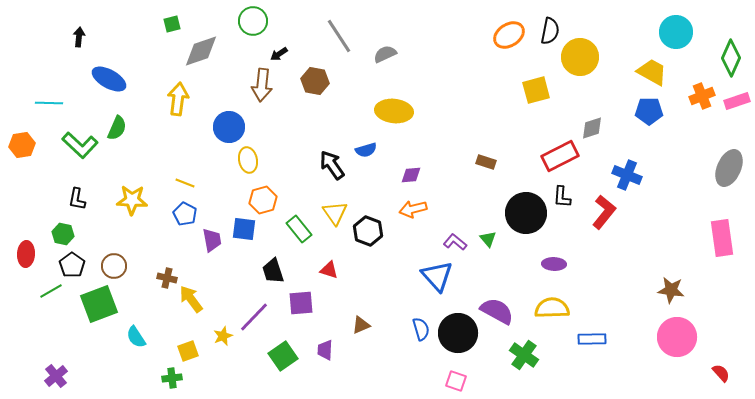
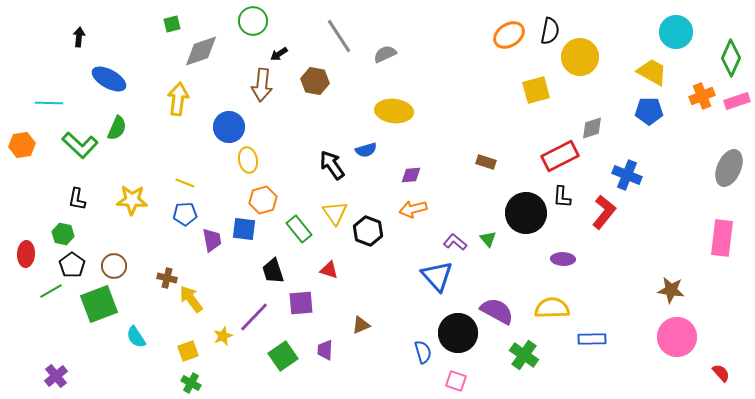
blue pentagon at (185, 214): rotated 30 degrees counterclockwise
pink rectangle at (722, 238): rotated 15 degrees clockwise
purple ellipse at (554, 264): moved 9 px right, 5 px up
blue semicircle at (421, 329): moved 2 px right, 23 px down
green cross at (172, 378): moved 19 px right, 5 px down; rotated 36 degrees clockwise
